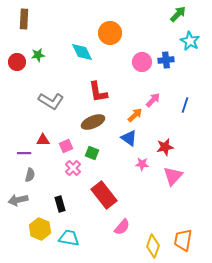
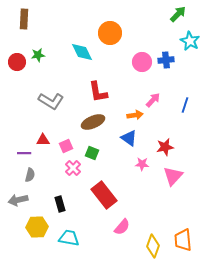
orange arrow: rotated 35 degrees clockwise
yellow hexagon: moved 3 px left, 2 px up; rotated 25 degrees counterclockwise
orange trapezoid: rotated 15 degrees counterclockwise
